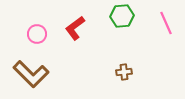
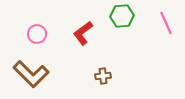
red L-shape: moved 8 px right, 5 px down
brown cross: moved 21 px left, 4 px down
